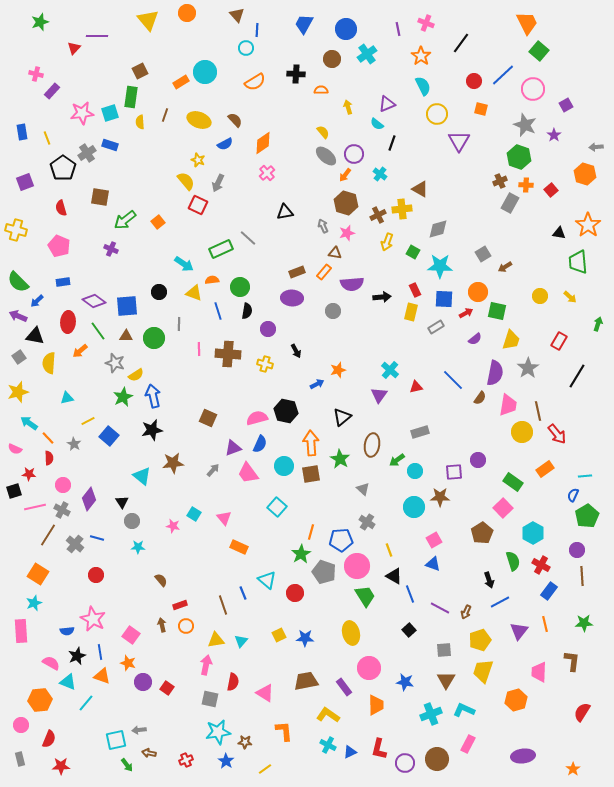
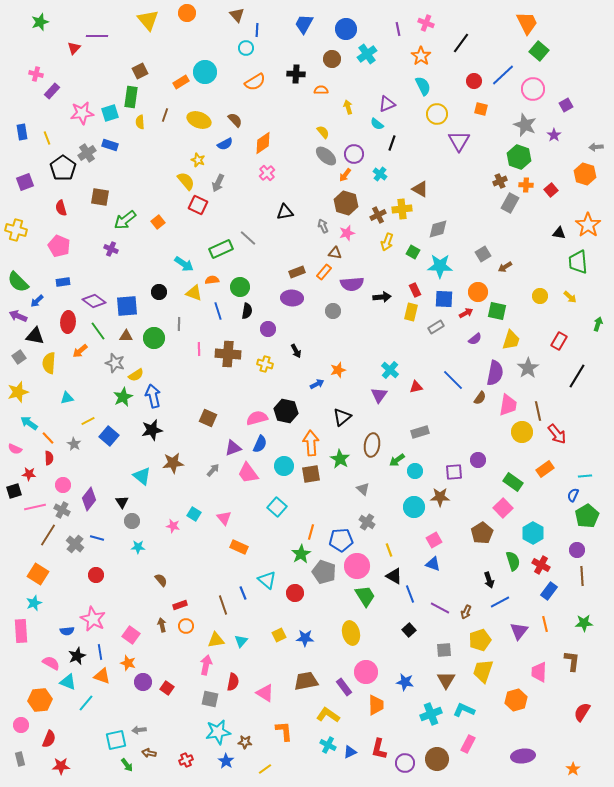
pink circle at (369, 668): moved 3 px left, 4 px down
